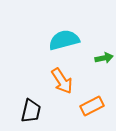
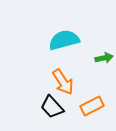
orange arrow: moved 1 px right, 1 px down
black trapezoid: moved 21 px right, 4 px up; rotated 125 degrees clockwise
